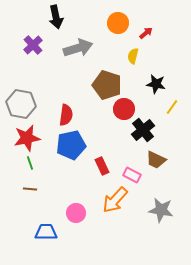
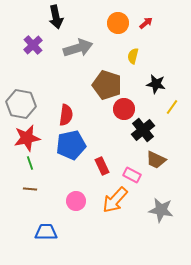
red arrow: moved 10 px up
pink circle: moved 12 px up
